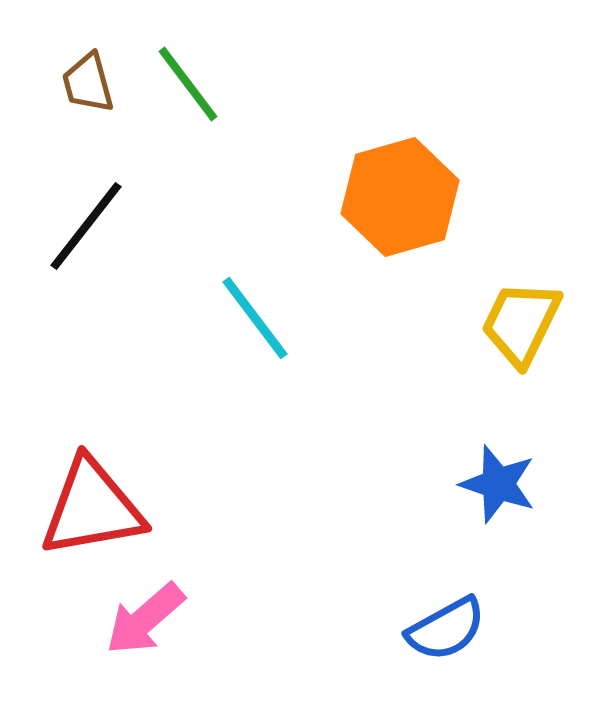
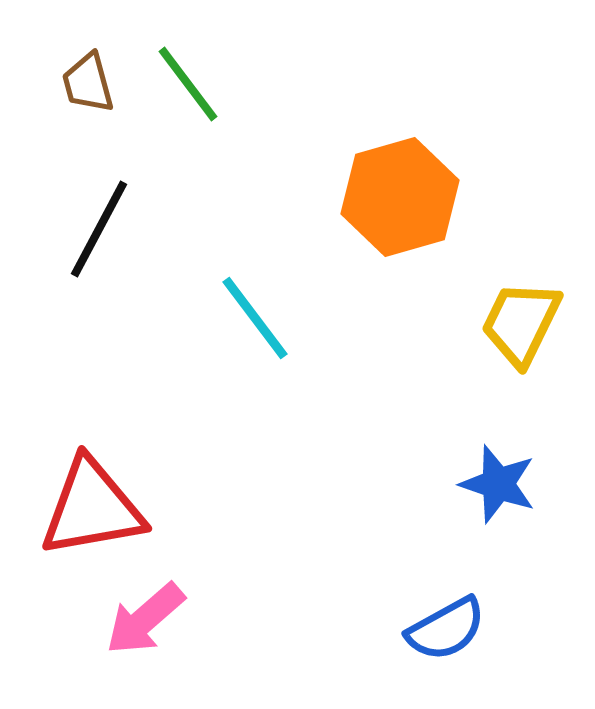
black line: moved 13 px right, 3 px down; rotated 10 degrees counterclockwise
